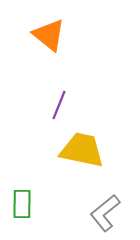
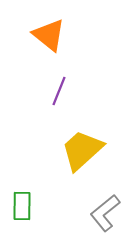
purple line: moved 14 px up
yellow trapezoid: rotated 54 degrees counterclockwise
green rectangle: moved 2 px down
